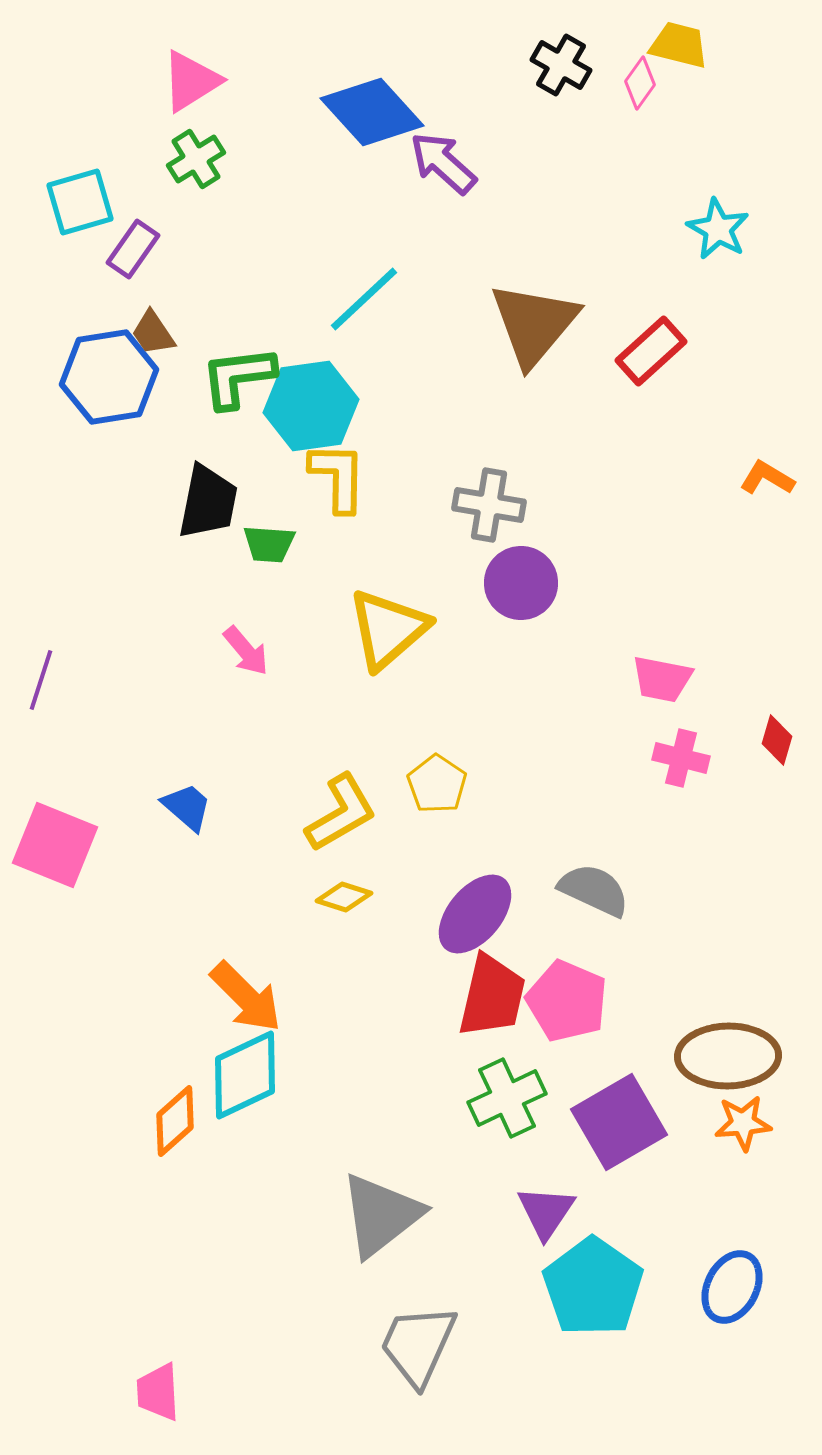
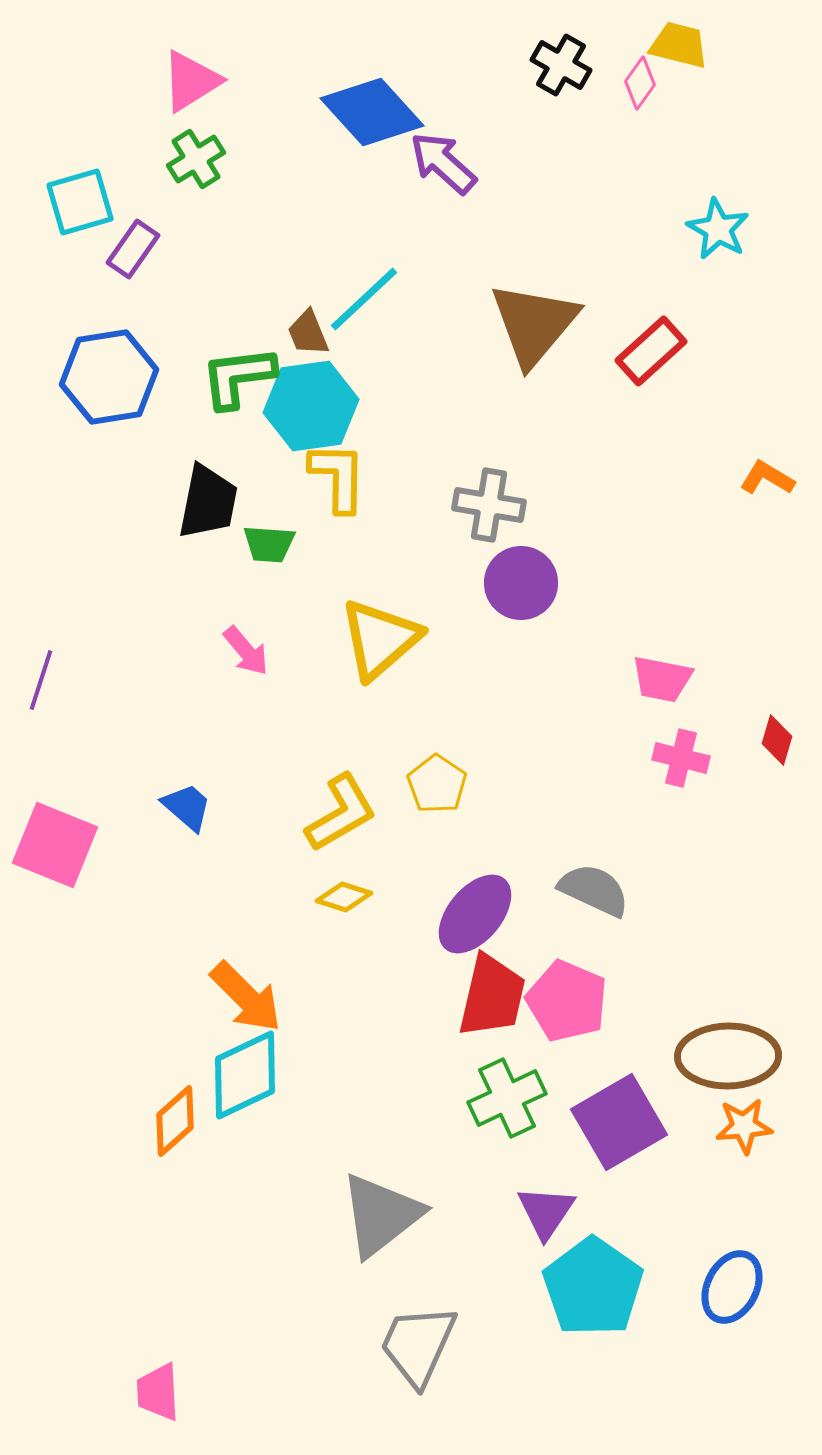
brown trapezoid at (153, 333): moved 155 px right; rotated 12 degrees clockwise
yellow triangle at (388, 629): moved 8 px left, 10 px down
orange star at (743, 1123): moved 1 px right, 3 px down
